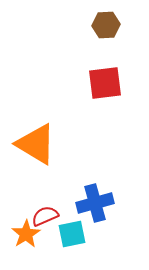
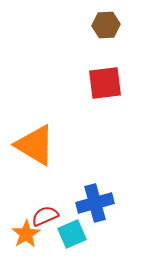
orange triangle: moved 1 px left, 1 px down
cyan square: rotated 12 degrees counterclockwise
